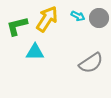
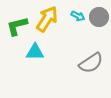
gray circle: moved 1 px up
